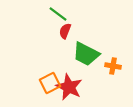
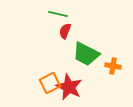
green line: rotated 24 degrees counterclockwise
